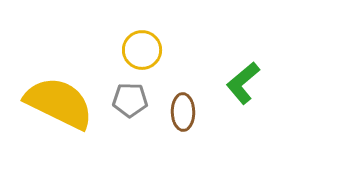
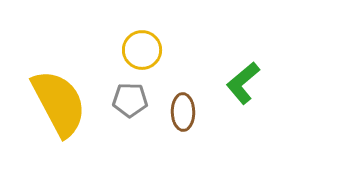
yellow semicircle: rotated 36 degrees clockwise
